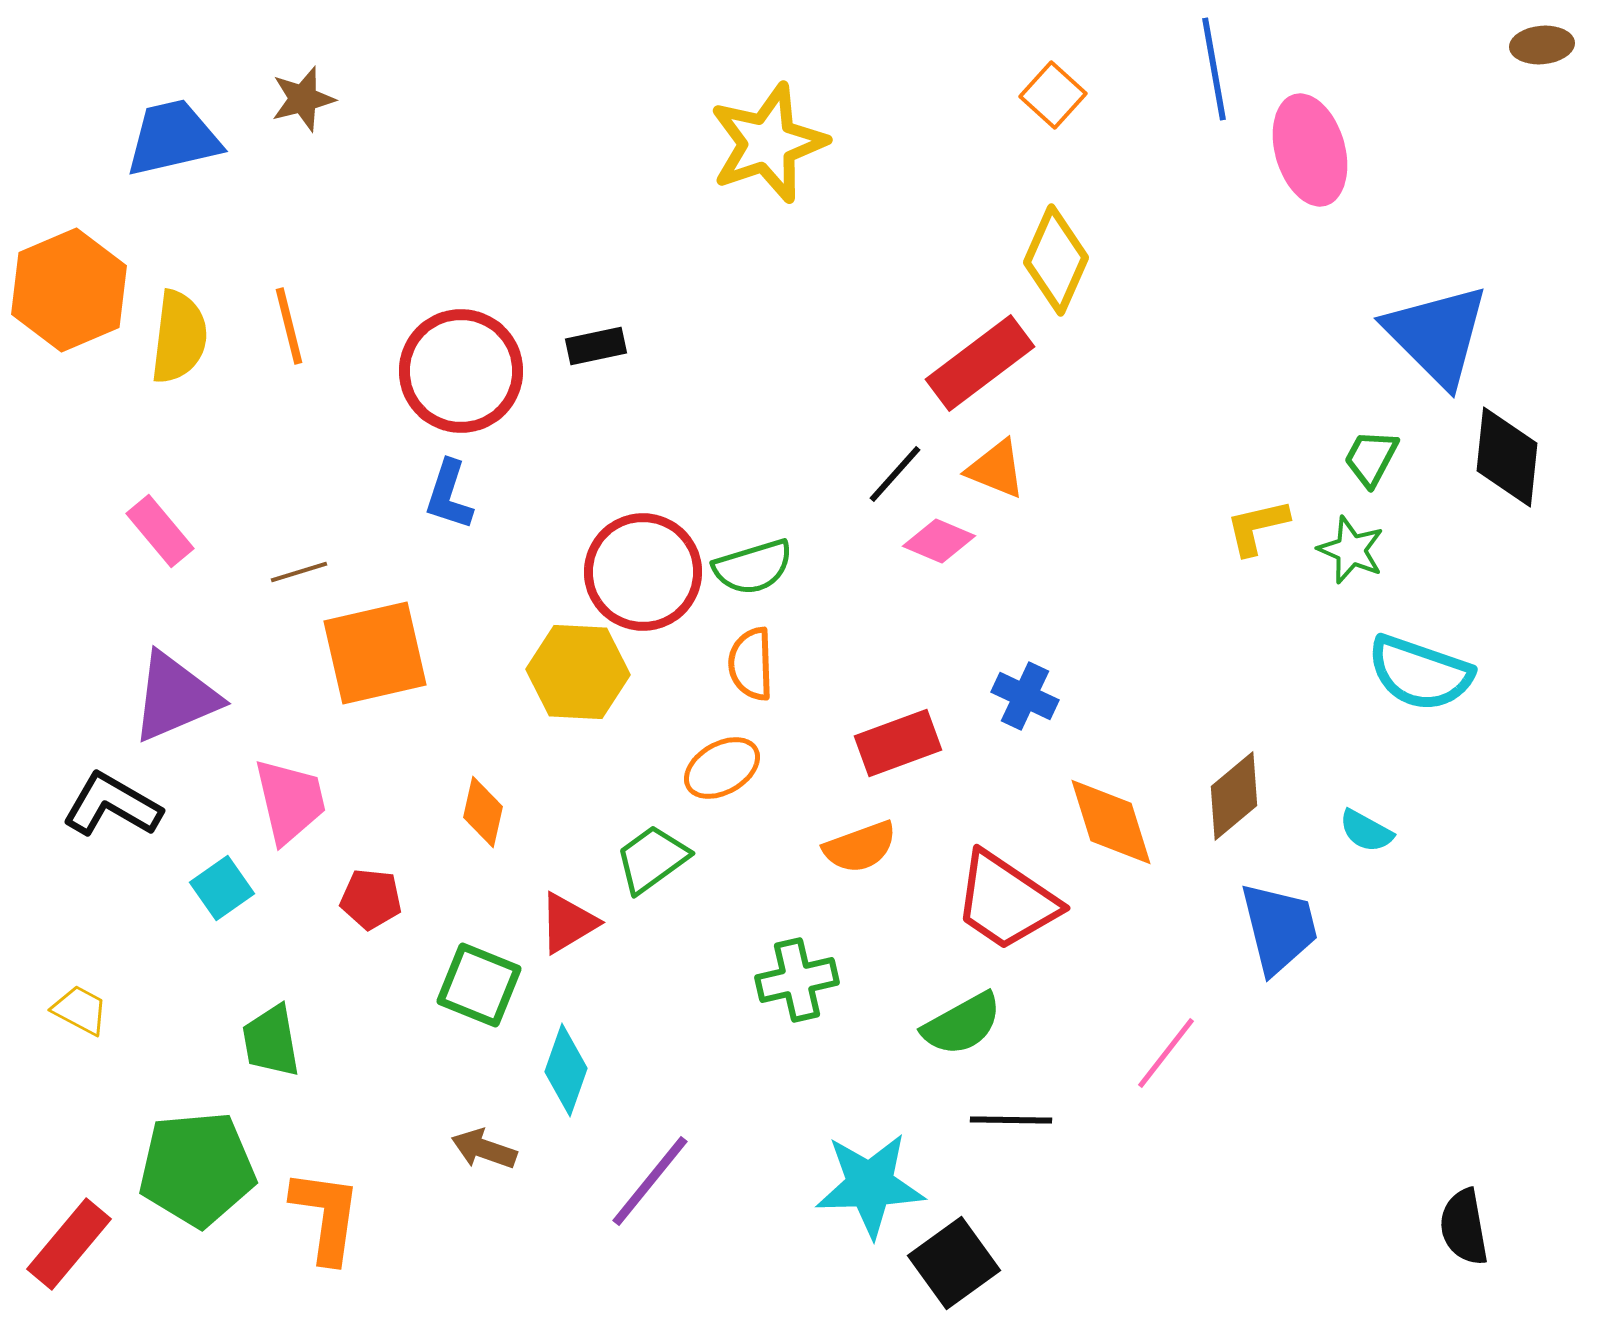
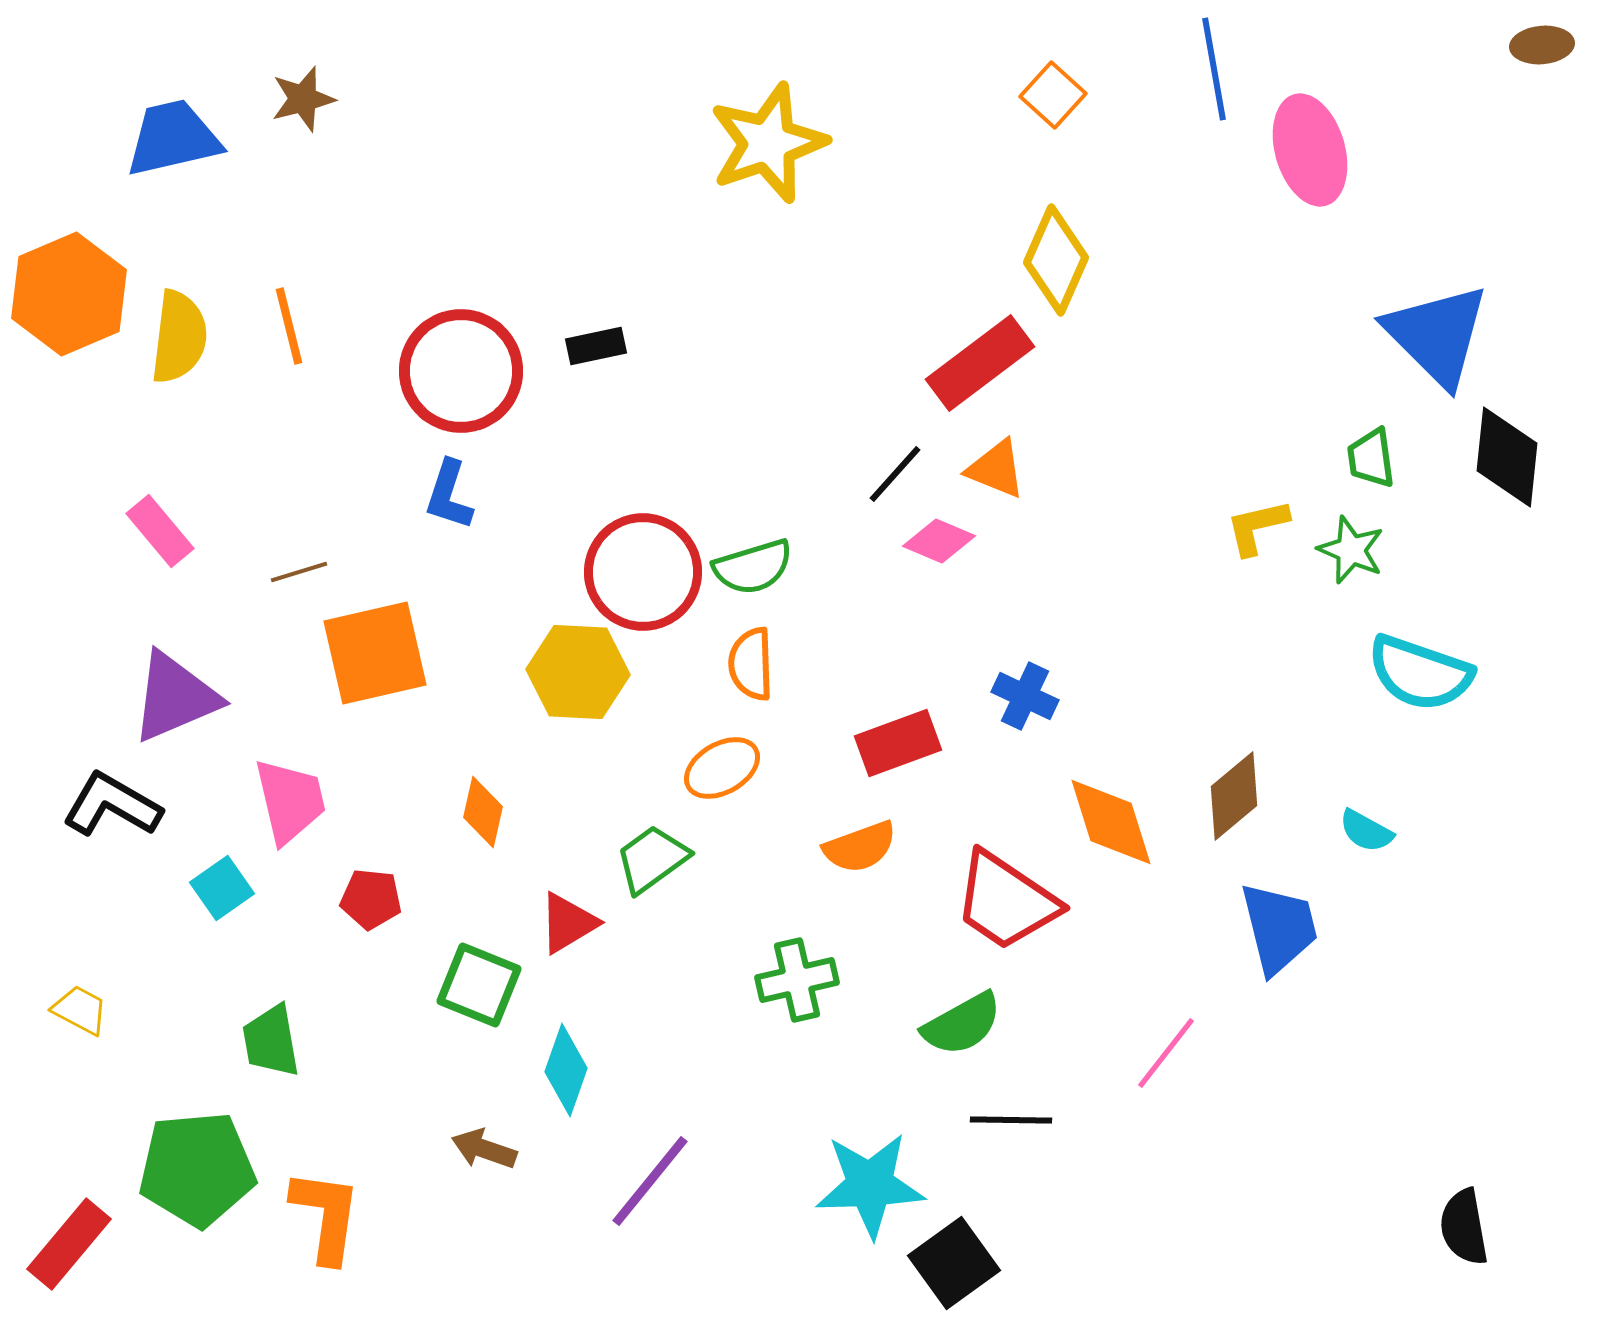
orange hexagon at (69, 290): moved 4 px down
green trapezoid at (1371, 458): rotated 36 degrees counterclockwise
